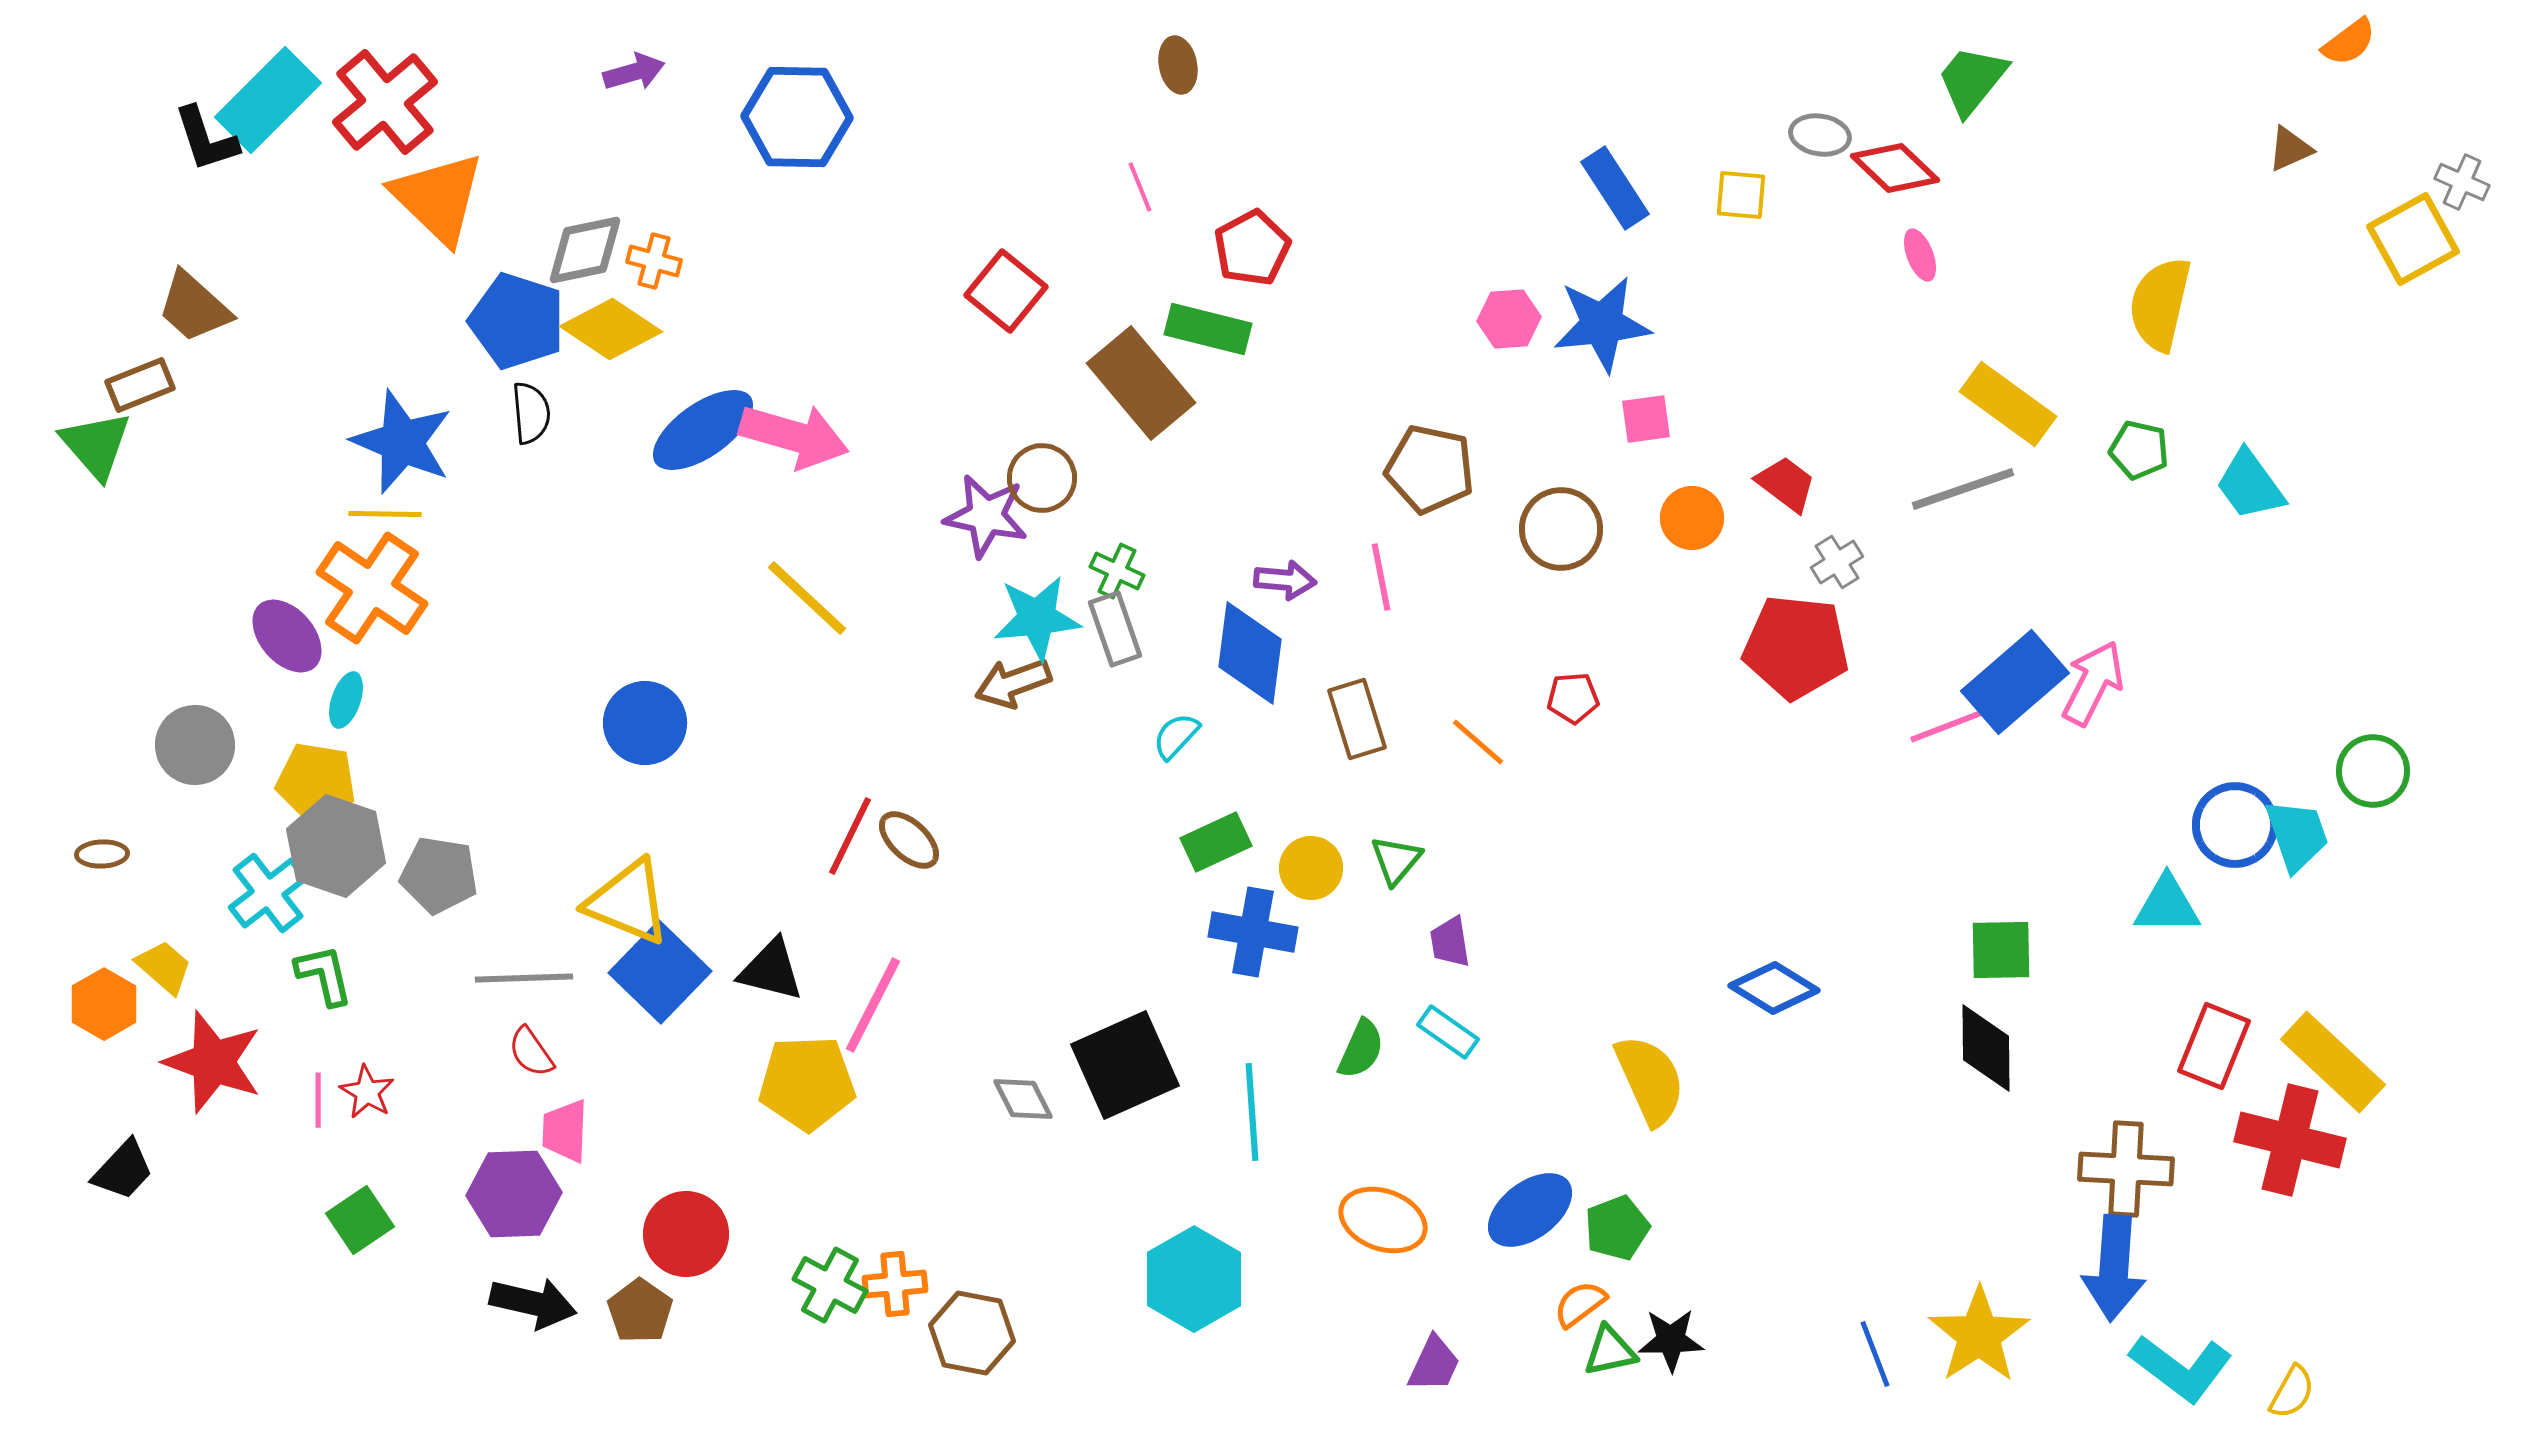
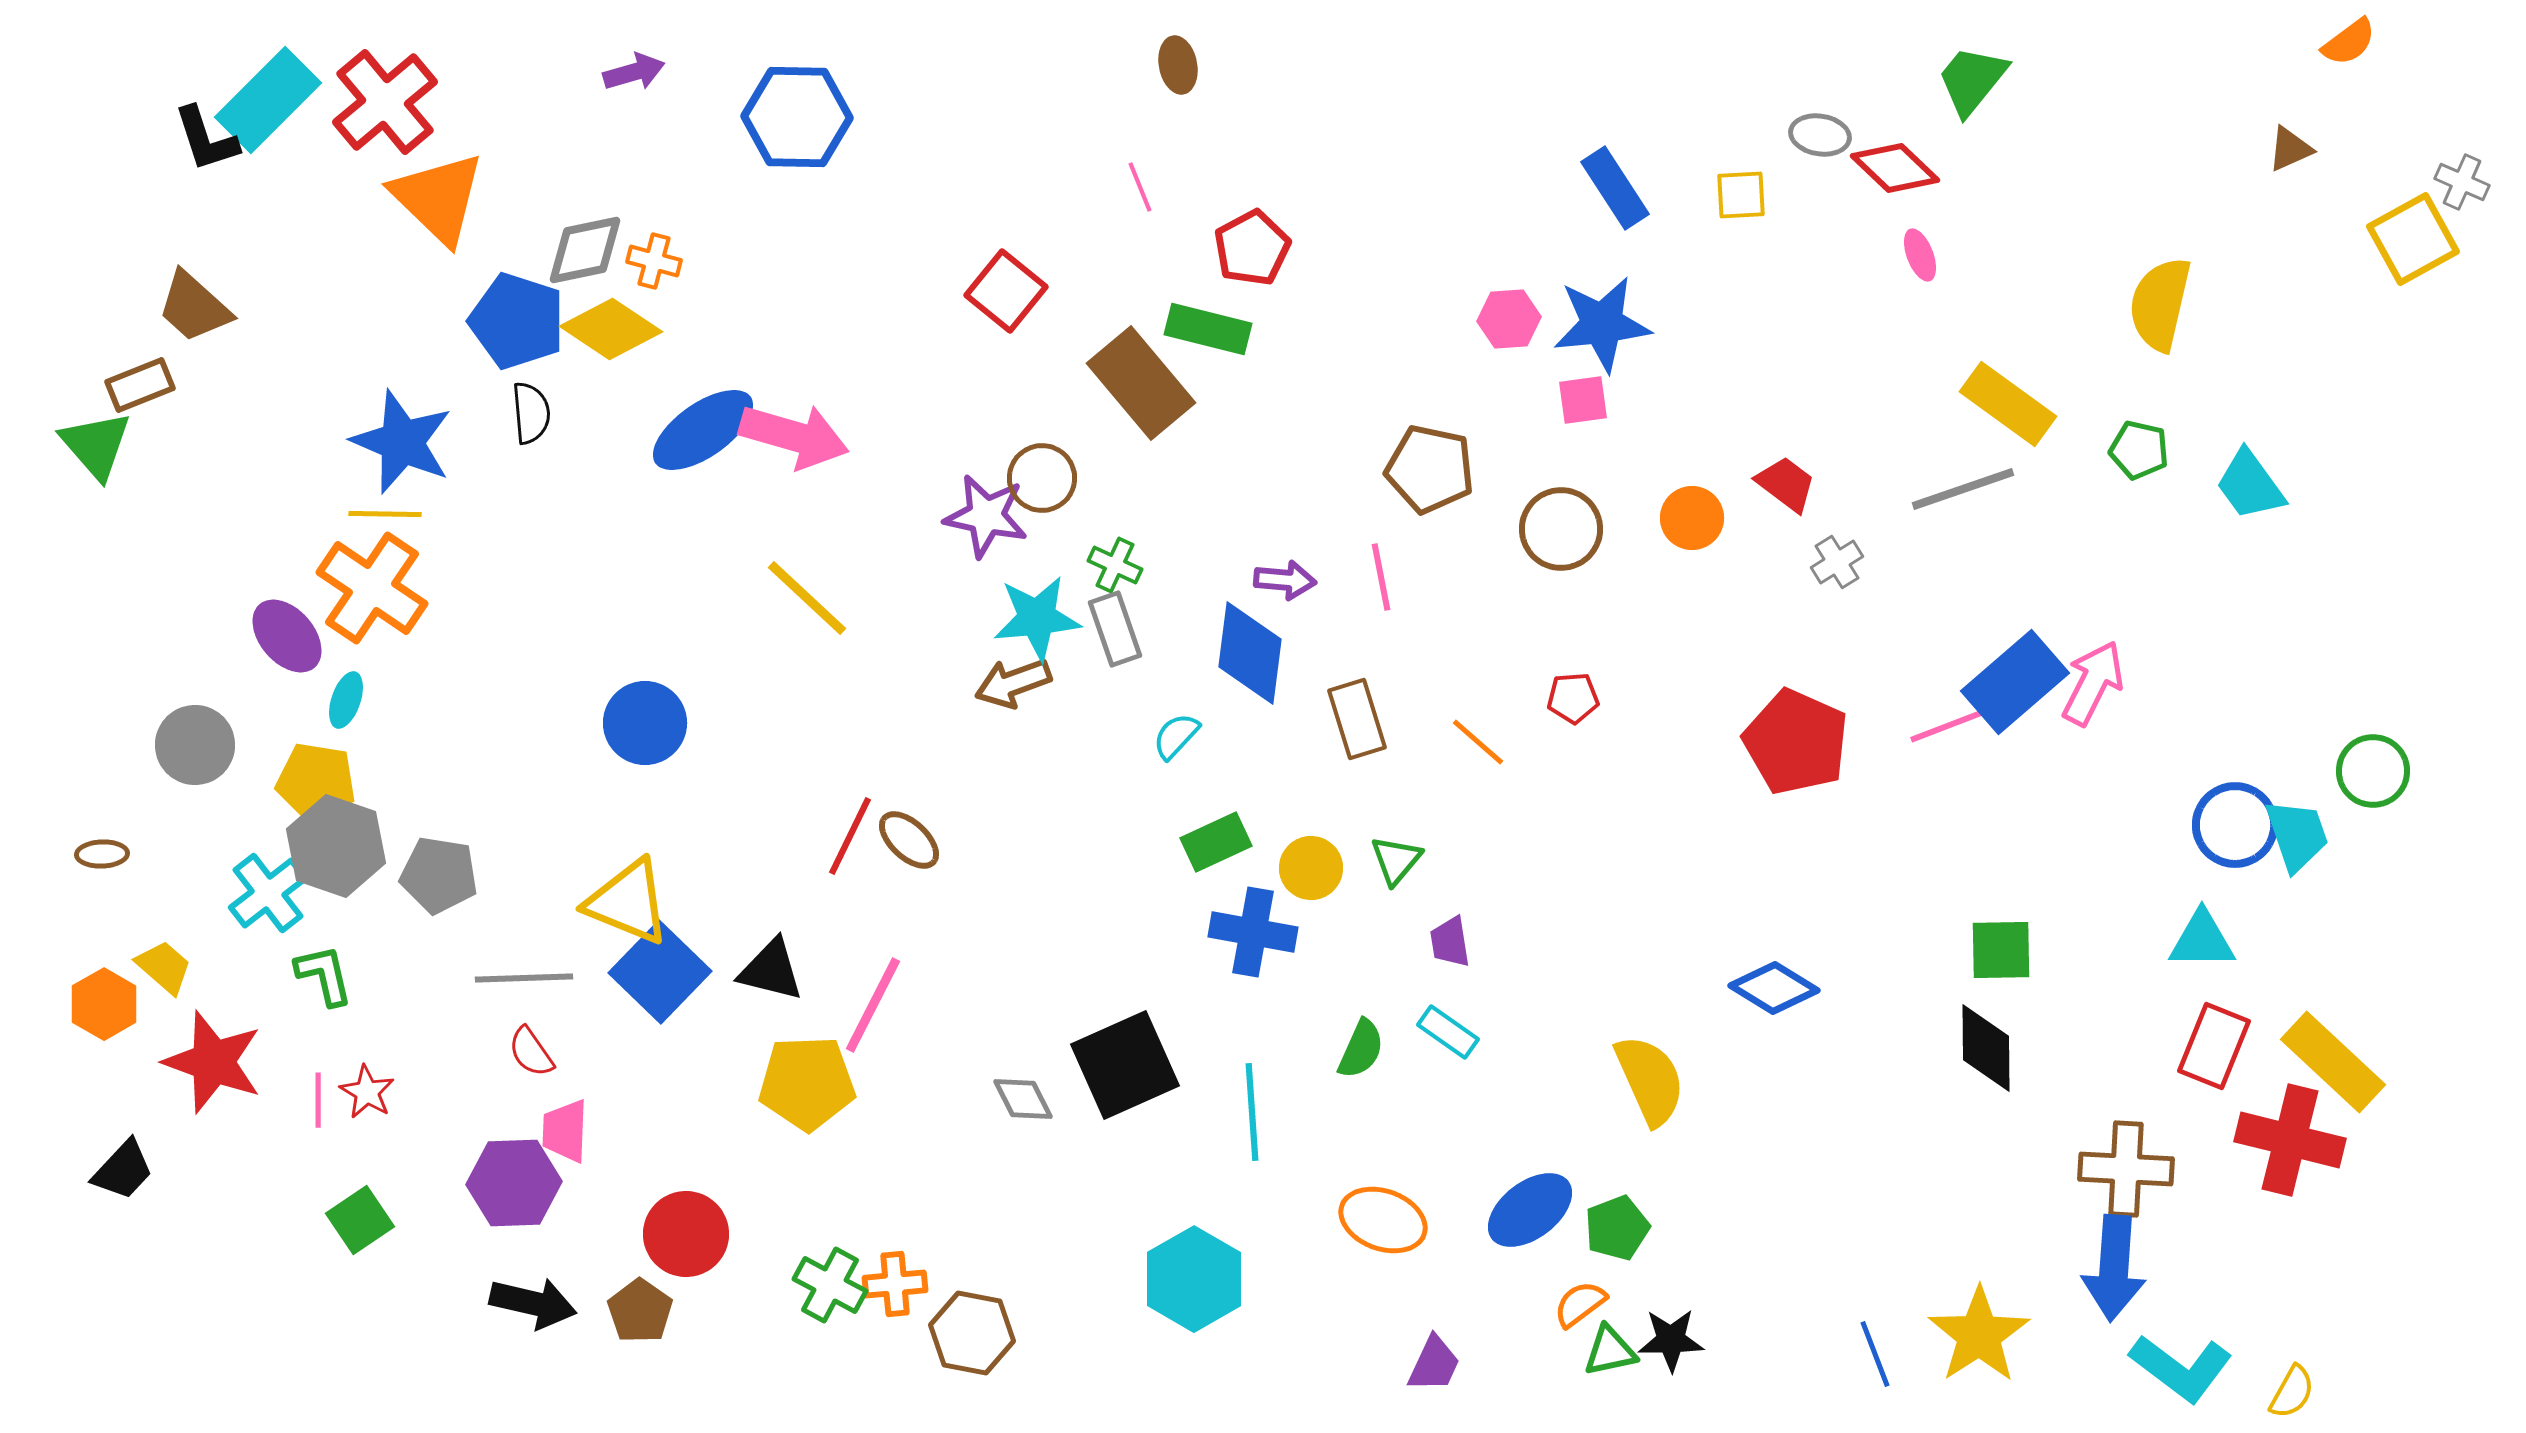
yellow square at (1741, 195): rotated 8 degrees counterclockwise
pink square at (1646, 419): moved 63 px left, 19 px up
green cross at (1117, 571): moved 2 px left, 6 px up
red pentagon at (1796, 647): moved 95 px down; rotated 18 degrees clockwise
cyan triangle at (2167, 905): moved 35 px right, 35 px down
purple hexagon at (514, 1194): moved 11 px up
